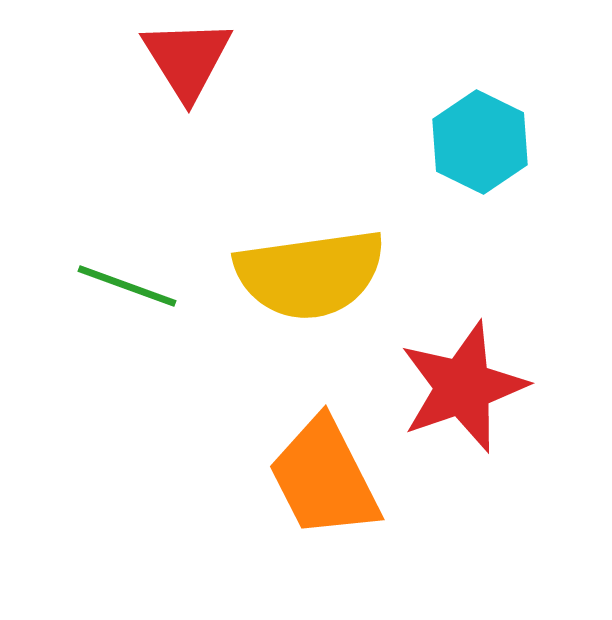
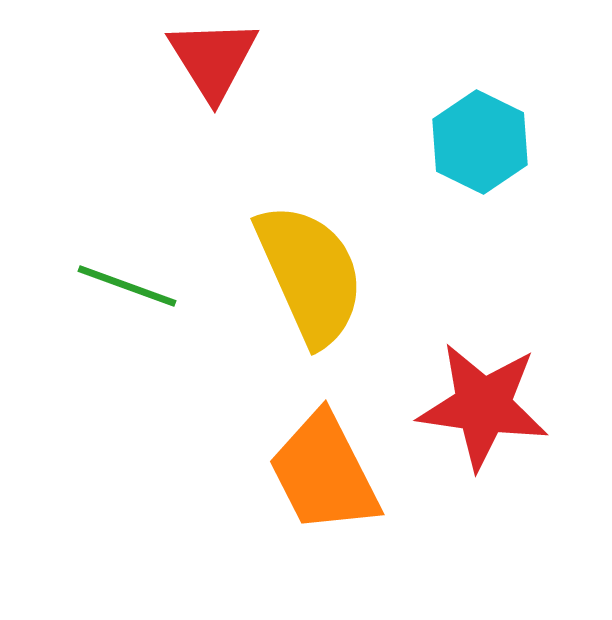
red triangle: moved 26 px right
yellow semicircle: rotated 106 degrees counterclockwise
red star: moved 20 px right, 19 px down; rotated 27 degrees clockwise
orange trapezoid: moved 5 px up
